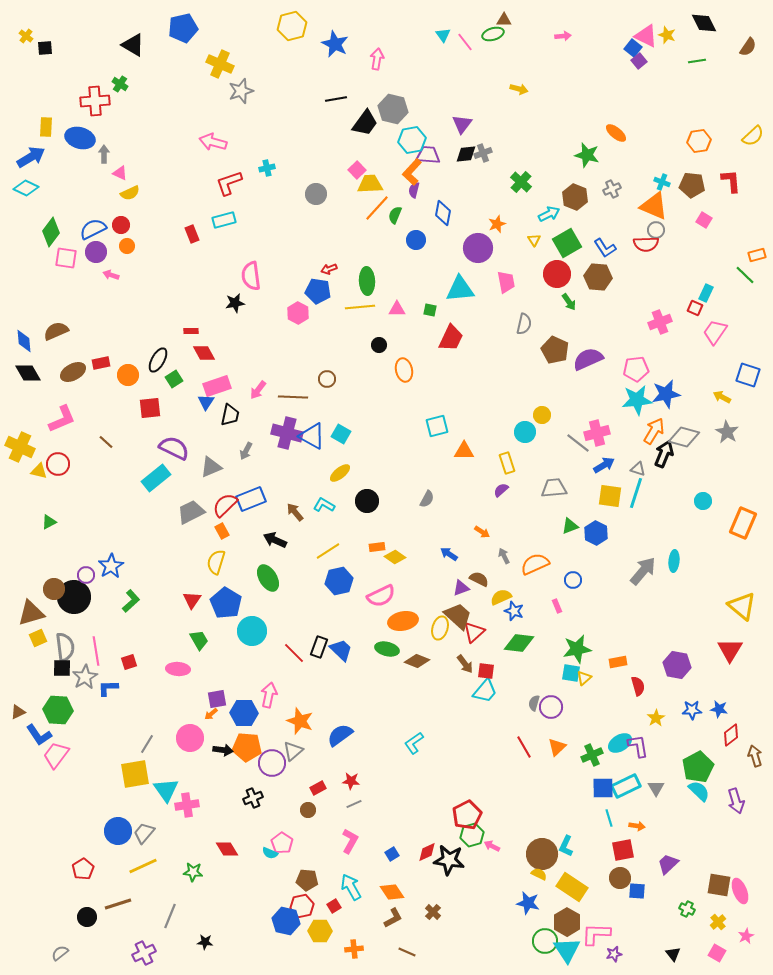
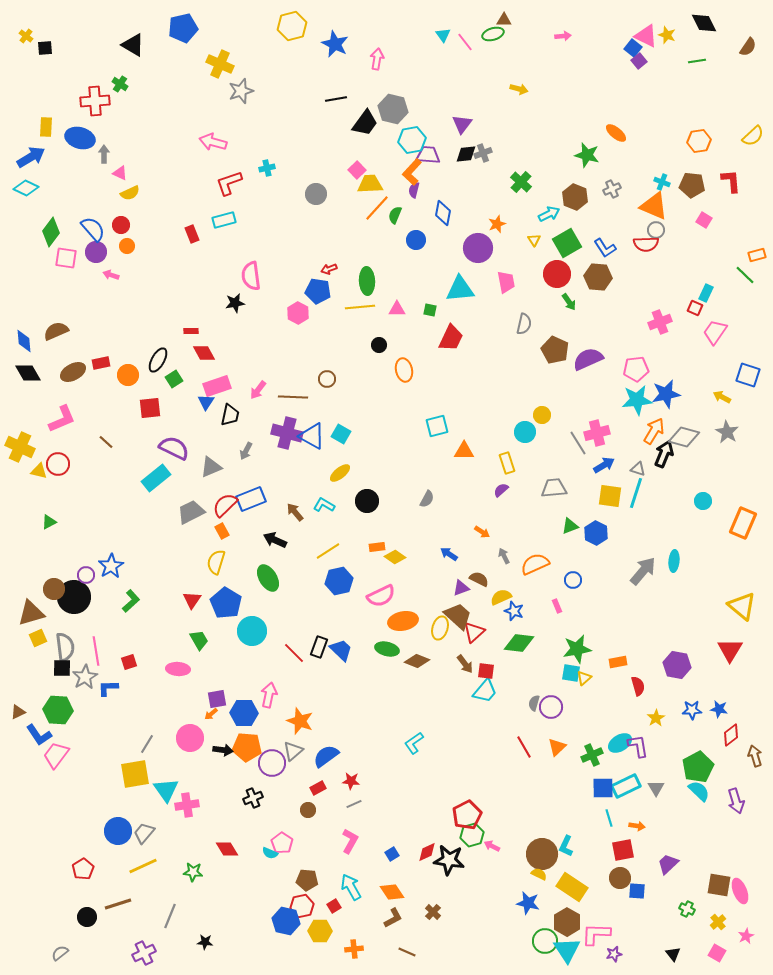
blue semicircle at (93, 229): rotated 76 degrees clockwise
gray line at (578, 443): rotated 20 degrees clockwise
blue semicircle at (340, 735): moved 14 px left, 21 px down
